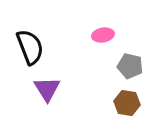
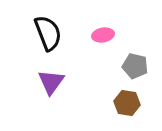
black semicircle: moved 18 px right, 14 px up
gray pentagon: moved 5 px right
purple triangle: moved 4 px right, 7 px up; rotated 8 degrees clockwise
